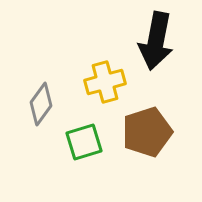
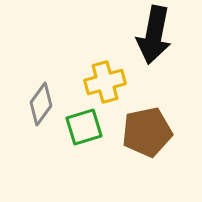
black arrow: moved 2 px left, 6 px up
brown pentagon: rotated 6 degrees clockwise
green square: moved 15 px up
